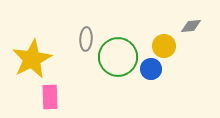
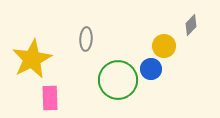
gray diamond: moved 1 px up; rotated 40 degrees counterclockwise
green circle: moved 23 px down
pink rectangle: moved 1 px down
